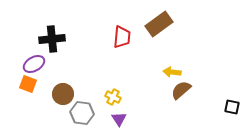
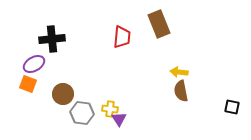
brown rectangle: rotated 76 degrees counterclockwise
yellow arrow: moved 7 px right
brown semicircle: moved 1 px down; rotated 60 degrees counterclockwise
yellow cross: moved 3 px left, 12 px down; rotated 21 degrees counterclockwise
